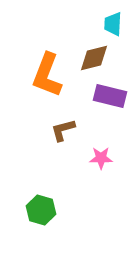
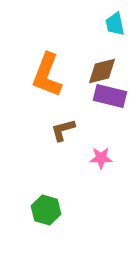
cyan trapezoid: moved 2 px right; rotated 15 degrees counterclockwise
brown diamond: moved 8 px right, 13 px down
green hexagon: moved 5 px right
